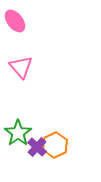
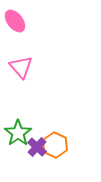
orange hexagon: rotated 10 degrees counterclockwise
